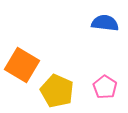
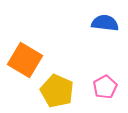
orange square: moved 3 px right, 5 px up
pink pentagon: rotated 10 degrees clockwise
